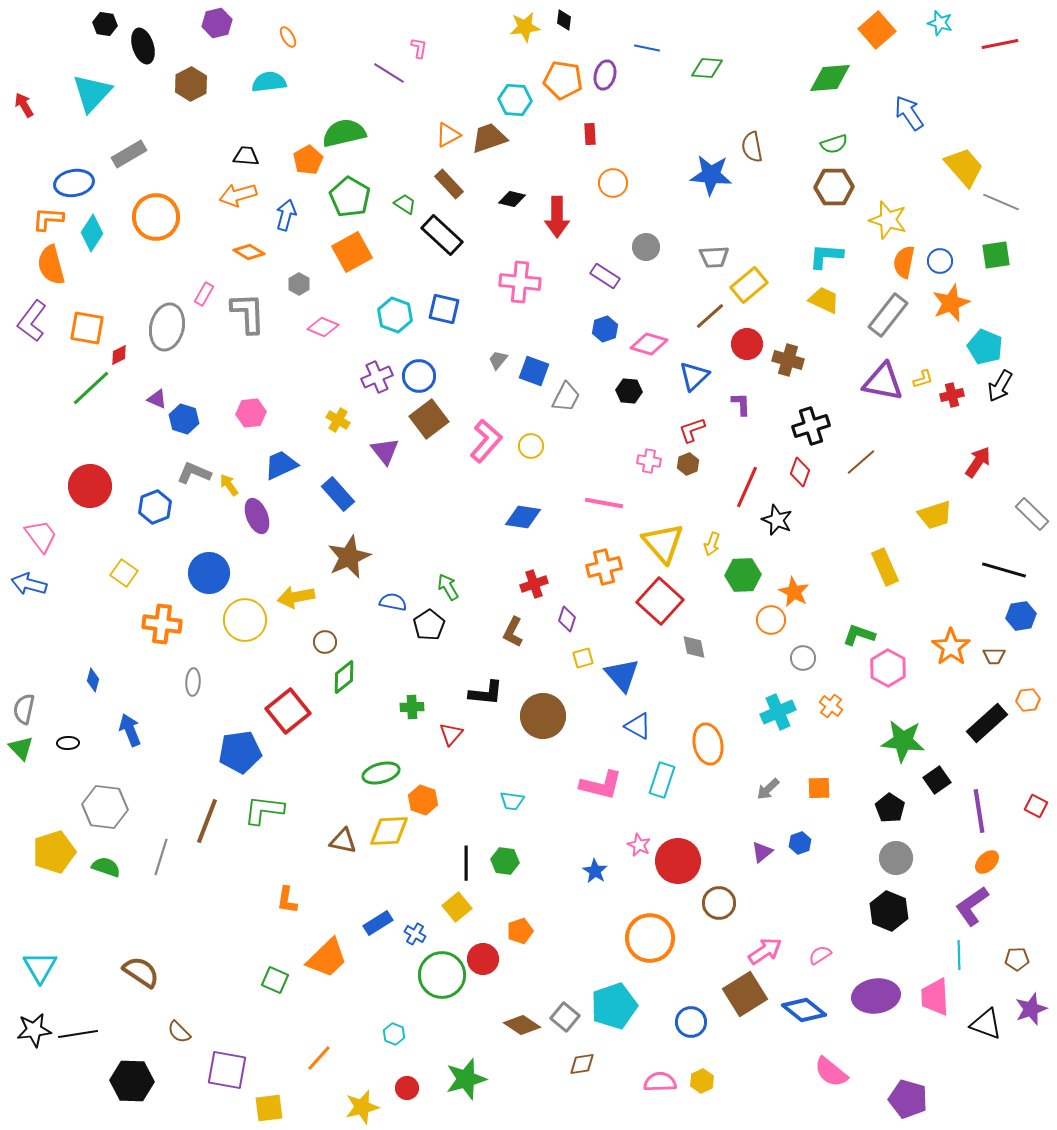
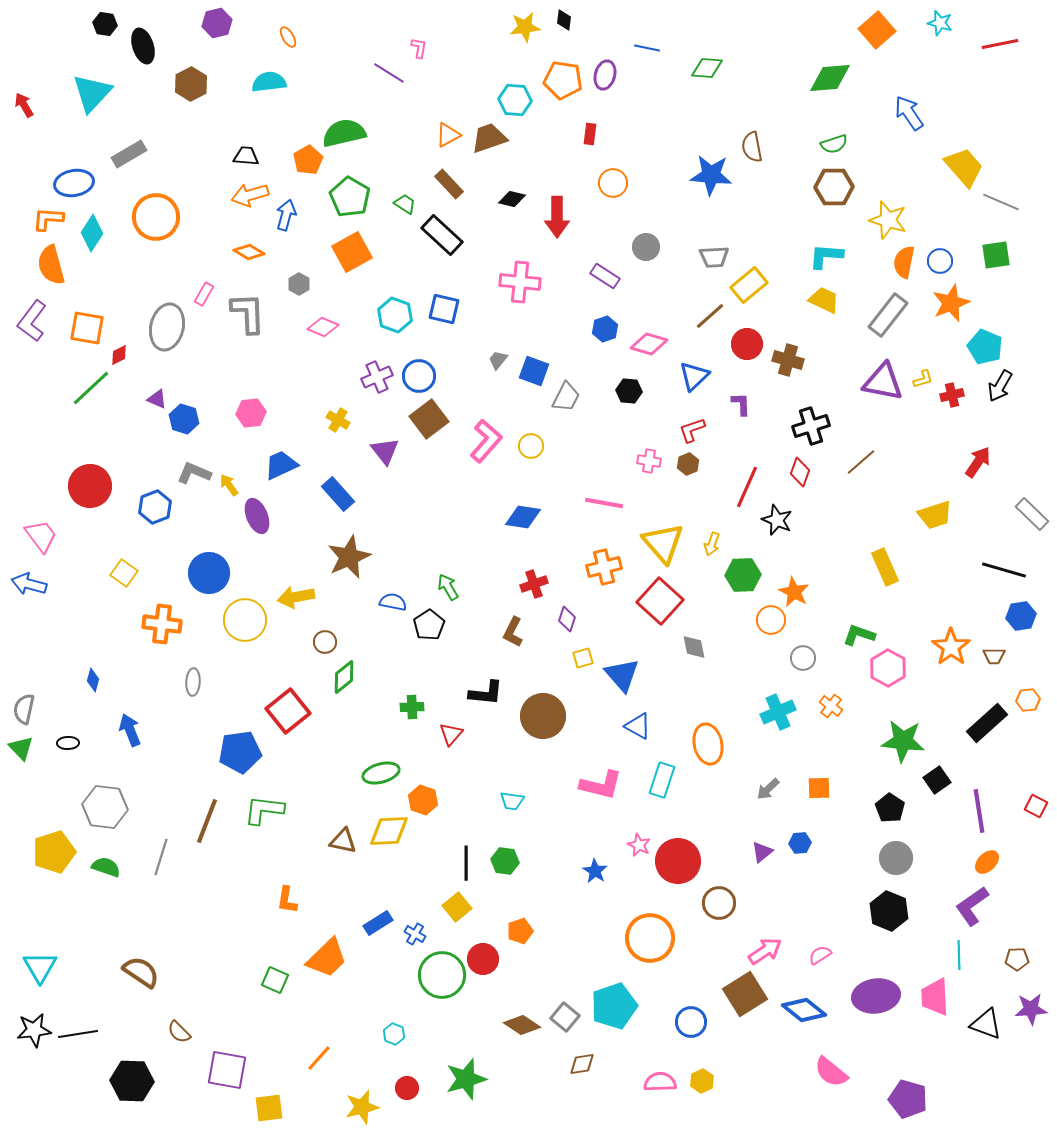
red rectangle at (590, 134): rotated 10 degrees clockwise
orange arrow at (238, 195): moved 12 px right
blue hexagon at (800, 843): rotated 15 degrees clockwise
purple star at (1031, 1009): rotated 16 degrees clockwise
